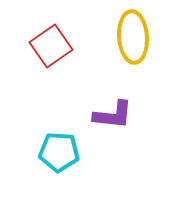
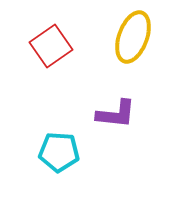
yellow ellipse: rotated 24 degrees clockwise
purple L-shape: moved 3 px right, 1 px up
